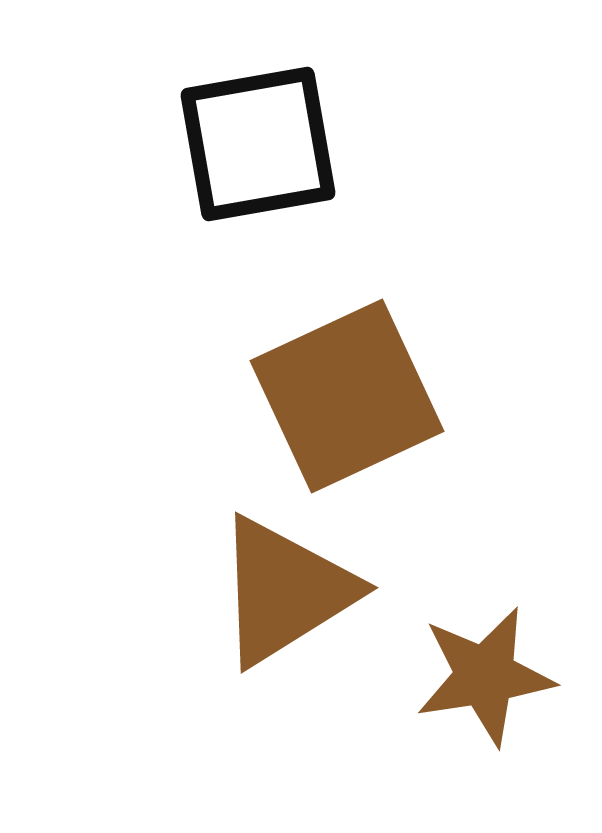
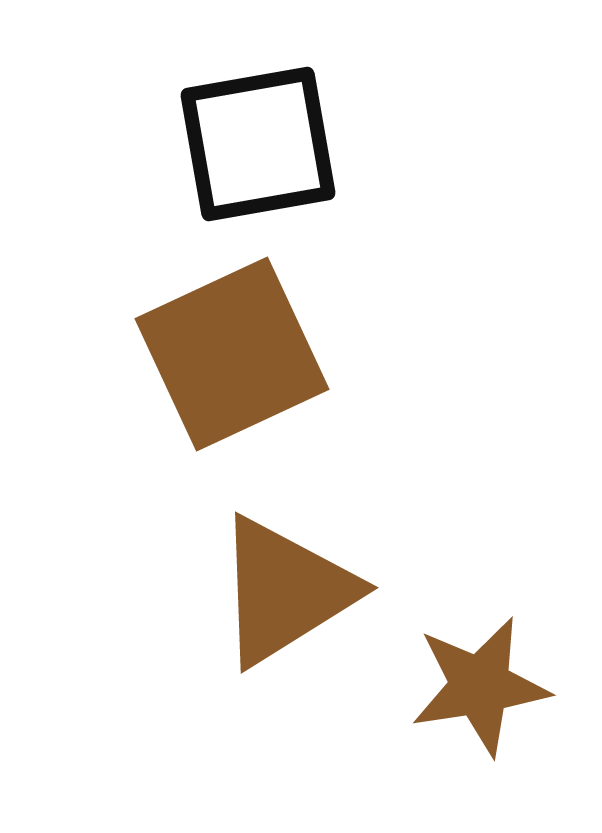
brown square: moved 115 px left, 42 px up
brown star: moved 5 px left, 10 px down
